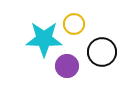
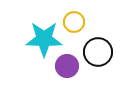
yellow circle: moved 2 px up
black circle: moved 4 px left
